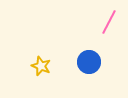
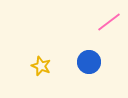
pink line: rotated 25 degrees clockwise
